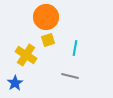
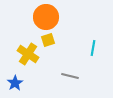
cyan line: moved 18 px right
yellow cross: moved 2 px right, 1 px up
